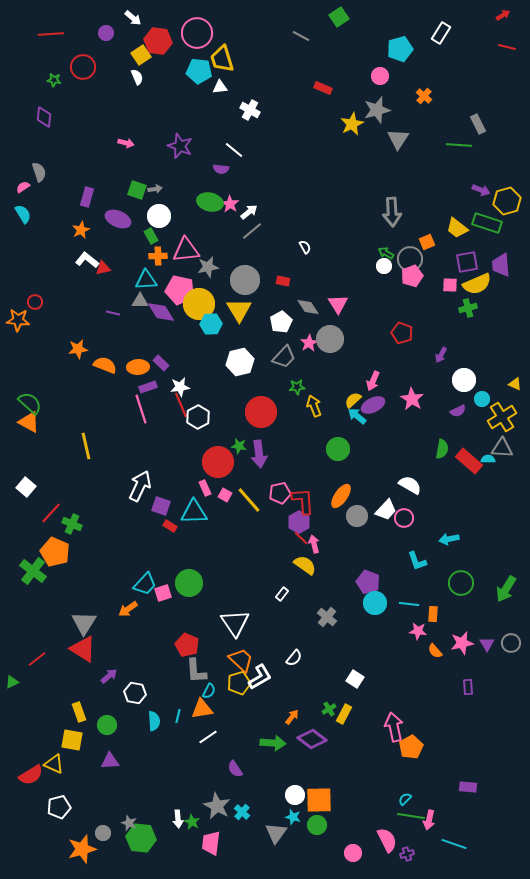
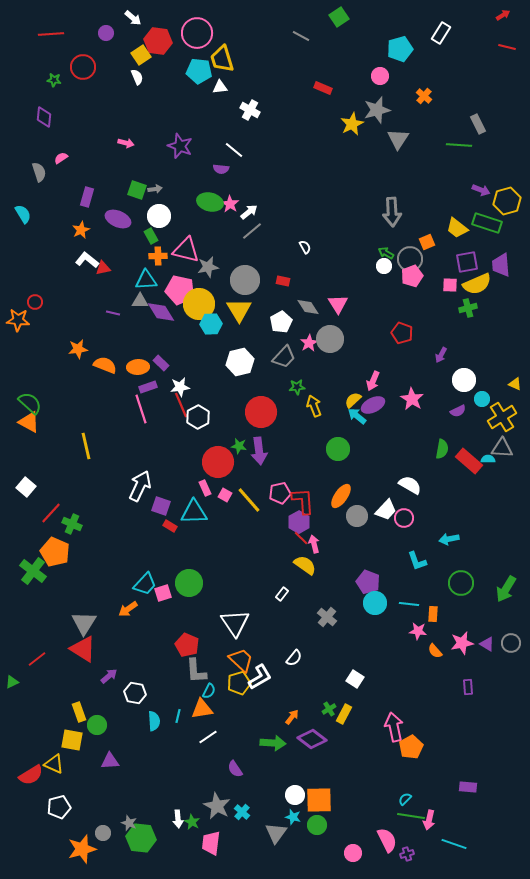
pink semicircle at (23, 187): moved 38 px right, 29 px up
pink triangle at (186, 250): rotated 20 degrees clockwise
purple arrow at (259, 454): moved 3 px up
purple triangle at (487, 644): rotated 28 degrees counterclockwise
green circle at (107, 725): moved 10 px left
